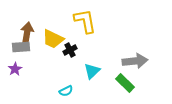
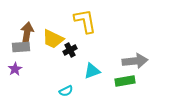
cyan triangle: rotated 24 degrees clockwise
green rectangle: moved 2 px up; rotated 54 degrees counterclockwise
